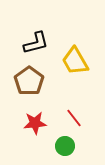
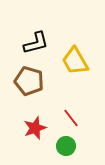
brown pentagon: rotated 20 degrees counterclockwise
red line: moved 3 px left
red star: moved 5 px down; rotated 15 degrees counterclockwise
green circle: moved 1 px right
